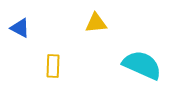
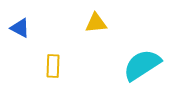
cyan semicircle: rotated 57 degrees counterclockwise
